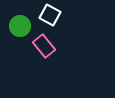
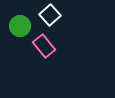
white square: rotated 20 degrees clockwise
